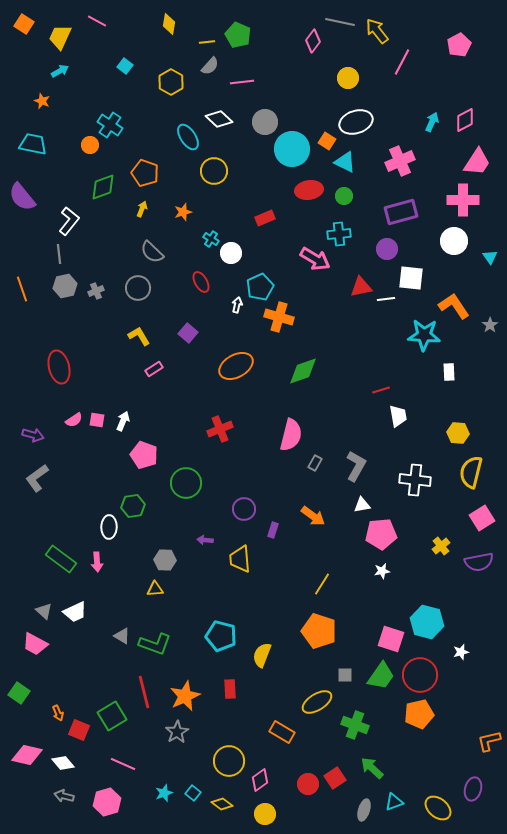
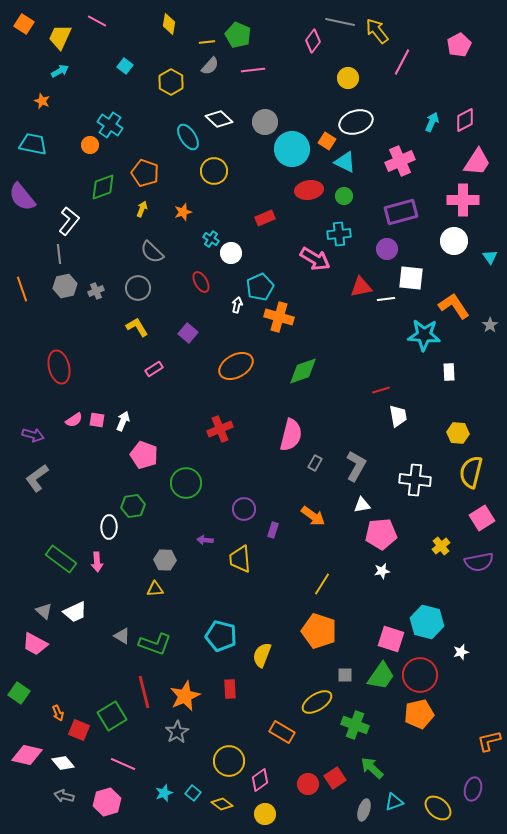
pink line at (242, 82): moved 11 px right, 12 px up
yellow L-shape at (139, 336): moved 2 px left, 9 px up
